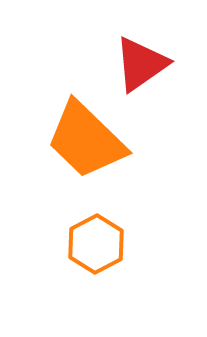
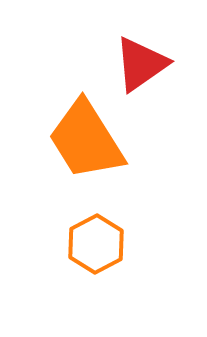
orange trapezoid: rotated 14 degrees clockwise
